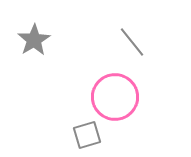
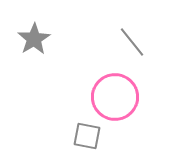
gray star: moved 1 px up
gray square: moved 1 px down; rotated 28 degrees clockwise
